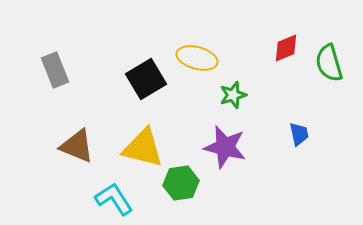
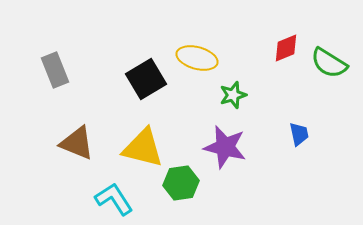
green semicircle: rotated 42 degrees counterclockwise
brown triangle: moved 3 px up
